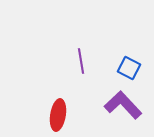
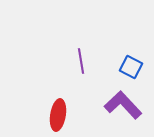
blue square: moved 2 px right, 1 px up
